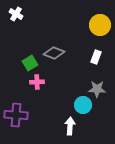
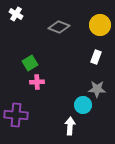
gray diamond: moved 5 px right, 26 px up
